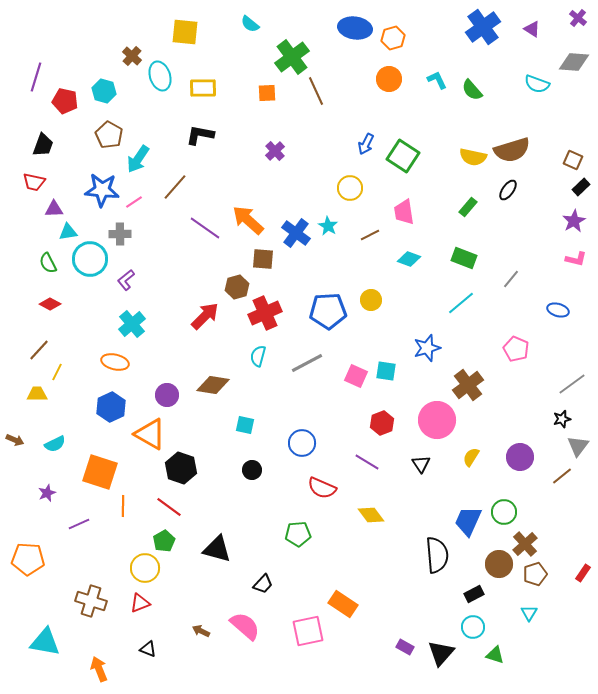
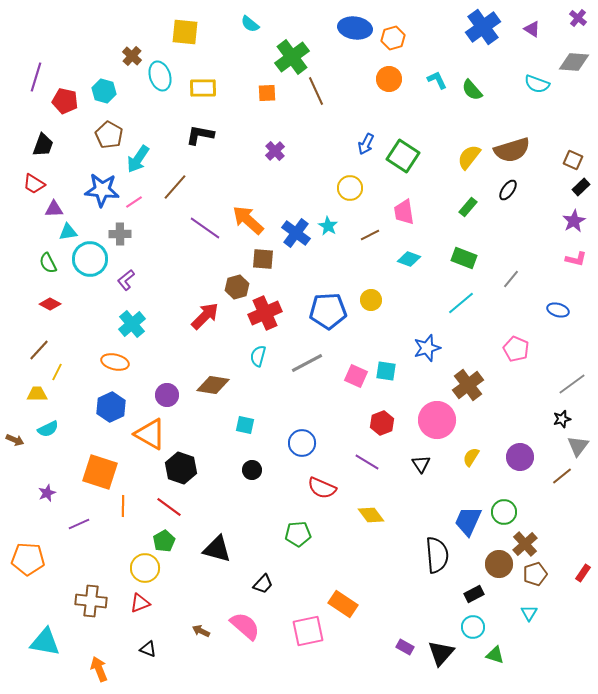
yellow semicircle at (473, 157): moved 4 px left; rotated 116 degrees clockwise
red trapezoid at (34, 182): moved 2 px down; rotated 20 degrees clockwise
cyan semicircle at (55, 444): moved 7 px left, 15 px up
brown cross at (91, 601): rotated 12 degrees counterclockwise
